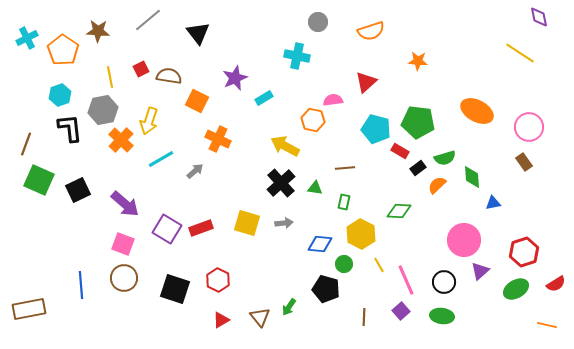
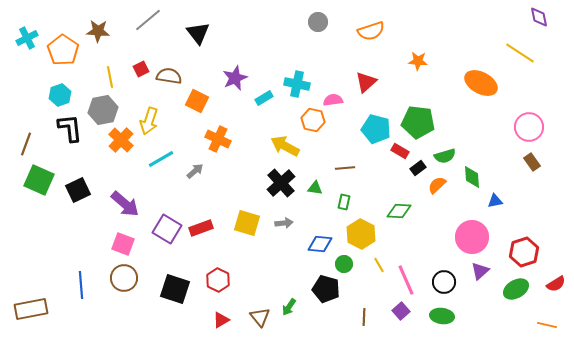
cyan cross at (297, 56): moved 28 px down
orange ellipse at (477, 111): moved 4 px right, 28 px up
green semicircle at (445, 158): moved 2 px up
brown rectangle at (524, 162): moved 8 px right
blue triangle at (493, 203): moved 2 px right, 2 px up
pink circle at (464, 240): moved 8 px right, 3 px up
brown rectangle at (29, 309): moved 2 px right
